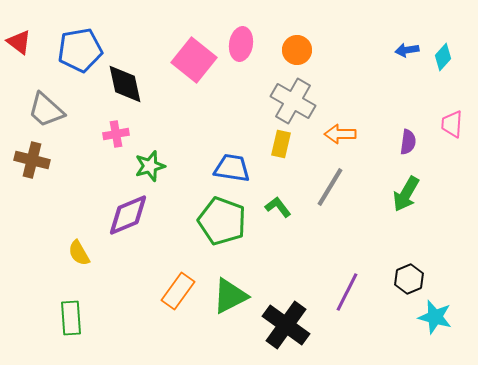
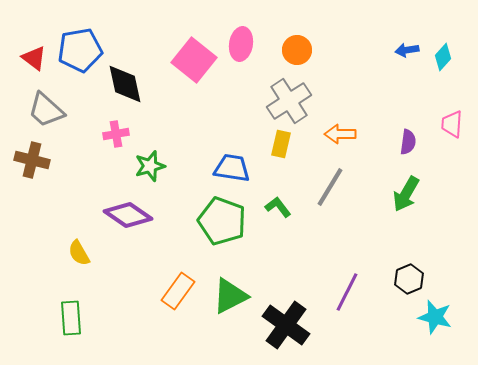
red triangle: moved 15 px right, 16 px down
gray cross: moved 4 px left; rotated 27 degrees clockwise
purple diamond: rotated 57 degrees clockwise
